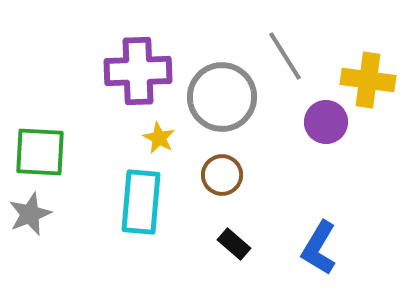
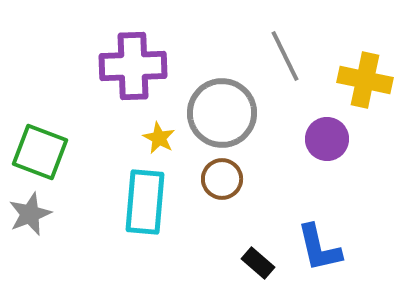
gray line: rotated 6 degrees clockwise
purple cross: moved 5 px left, 5 px up
yellow cross: moved 3 px left; rotated 4 degrees clockwise
gray circle: moved 16 px down
purple circle: moved 1 px right, 17 px down
green square: rotated 18 degrees clockwise
brown circle: moved 4 px down
cyan rectangle: moved 4 px right
black rectangle: moved 24 px right, 19 px down
blue L-shape: rotated 44 degrees counterclockwise
